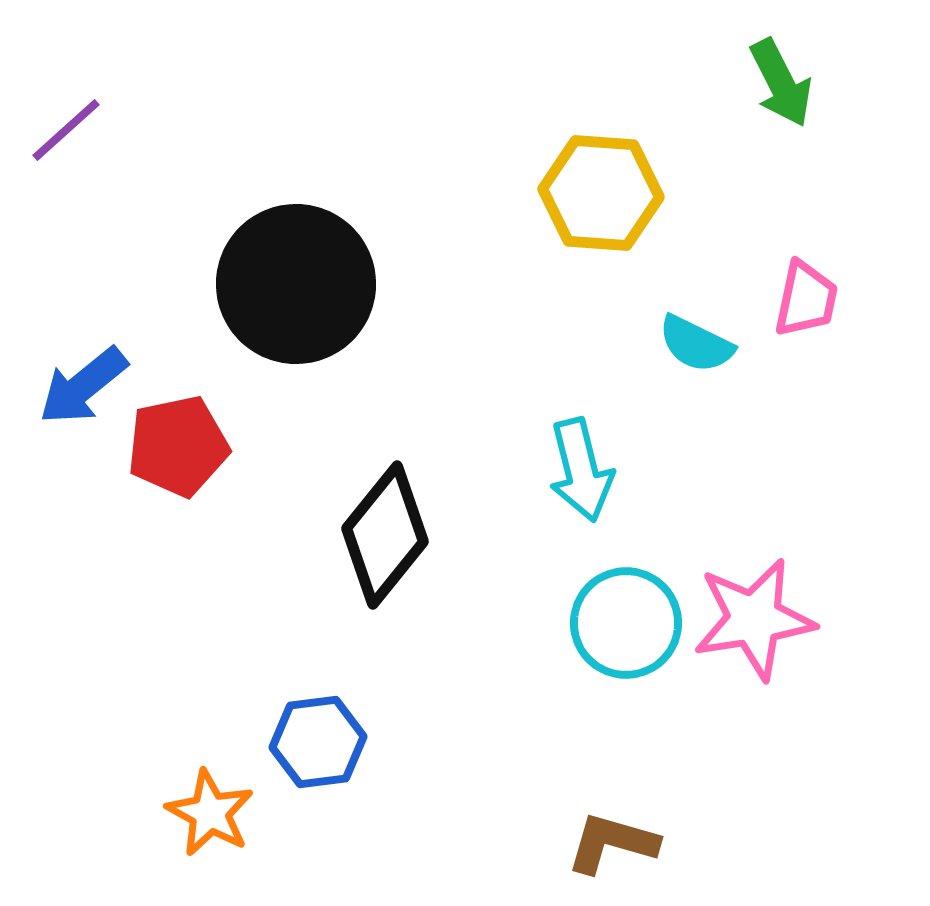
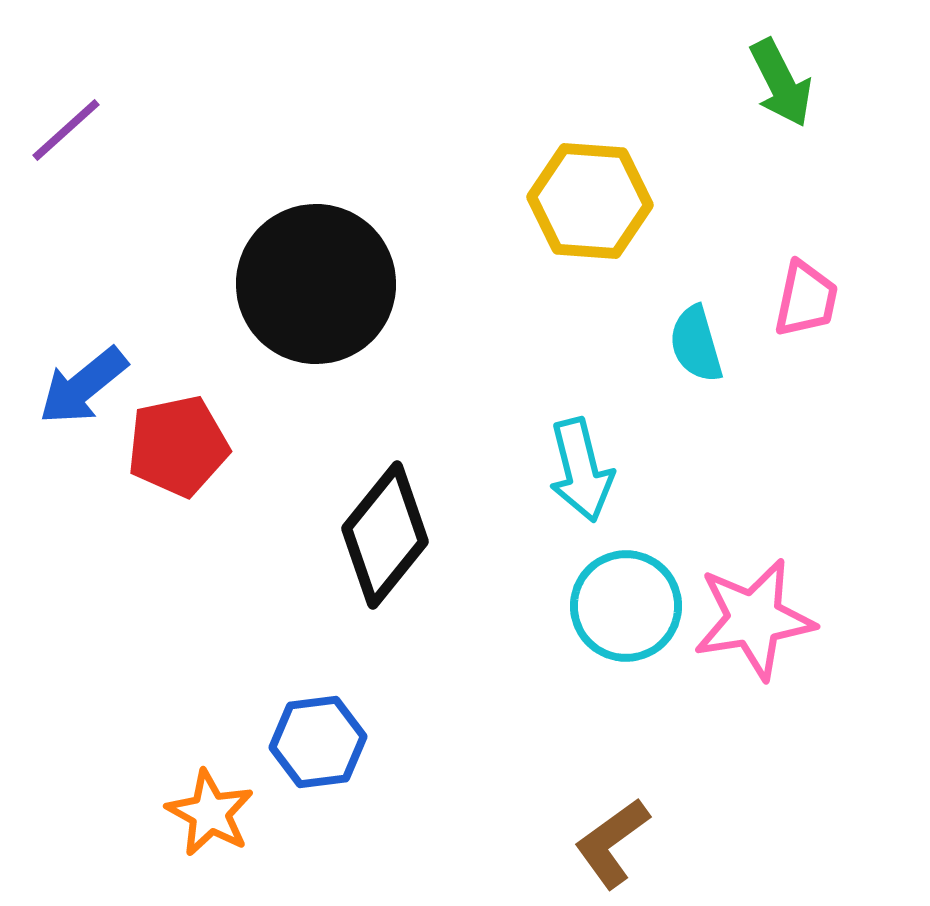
yellow hexagon: moved 11 px left, 8 px down
black circle: moved 20 px right
cyan semicircle: rotated 48 degrees clockwise
cyan circle: moved 17 px up
brown L-shape: rotated 52 degrees counterclockwise
